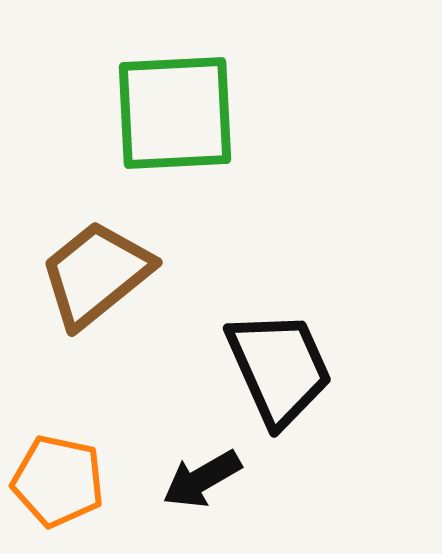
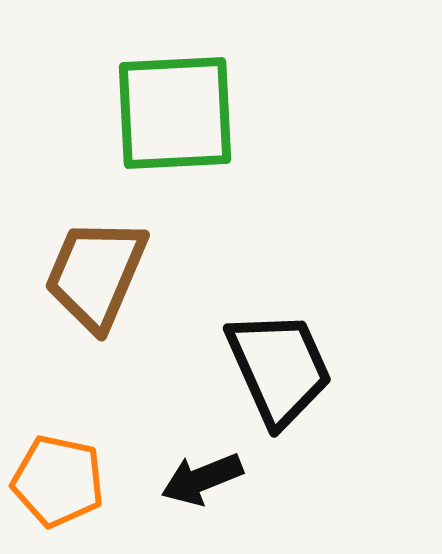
brown trapezoid: rotated 28 degrees counterclockwise
black arrow: rotated 8 degrees clockwise
